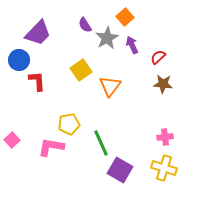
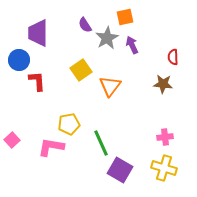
orange square: rotated 30 degrees clockwise
purple trapezoid: rotated 136 degrees clockwise
red semicircle: moved 15 px right; rotated 49 degrees counterclockwise
